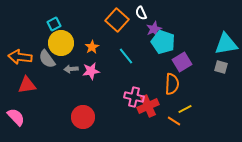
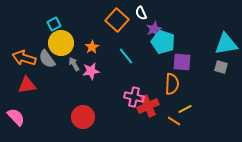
orange arrow: moved 4 px right, 1 px down; rotated 10 degrees clockwise
purple square: rotated 36 degrees clockwise
gray arrow: moved 3 px right, 5 px up; rotated 64 degrees clockwise
